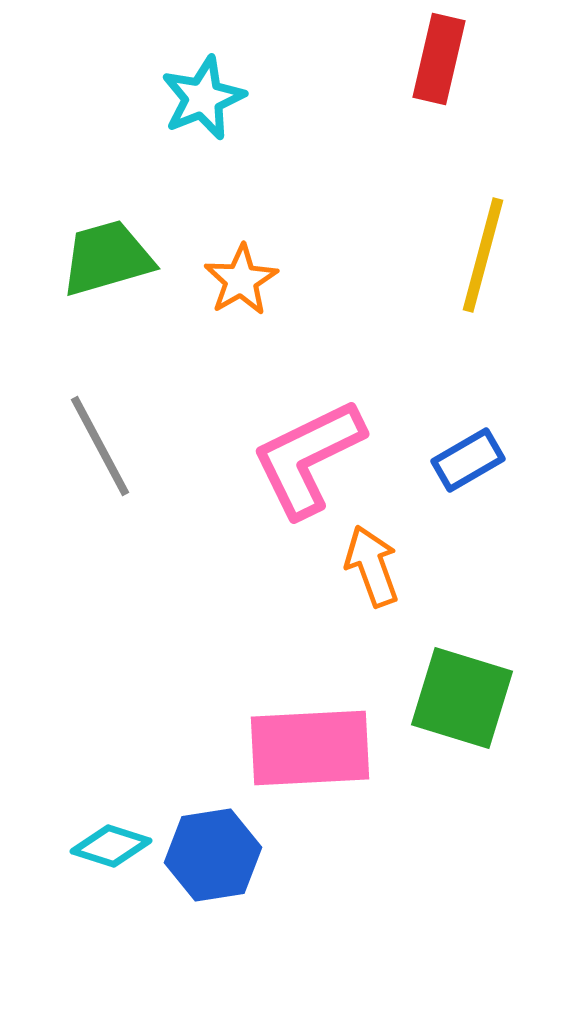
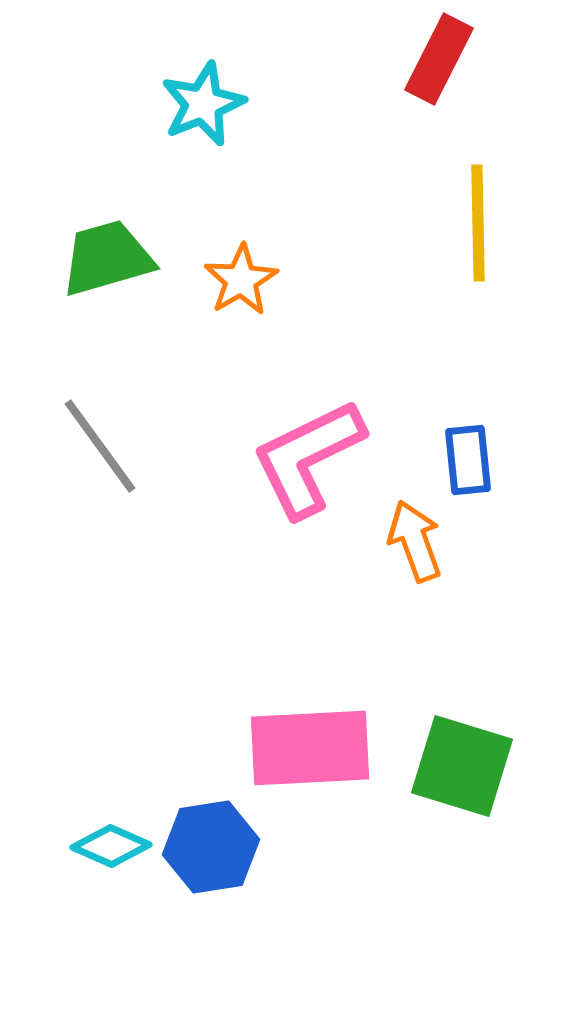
red rectangle: rotated 14 degrees clockwise
cyan star: moved 6 px down
yellow line: moved 5 px left, 32 px up; rotated 16 degrees counterclockwise
gray line: rotated 8 degrees counterclockwise
blue rectangle: rotated 66 degrees counterclockwise
orange arrow: moved 43 px right, 25 px up
green square: moved 68 px down
cyan diamond: rotated 6 degrees clockwise
blue hexagon: moved 2 px left, 8 px up
